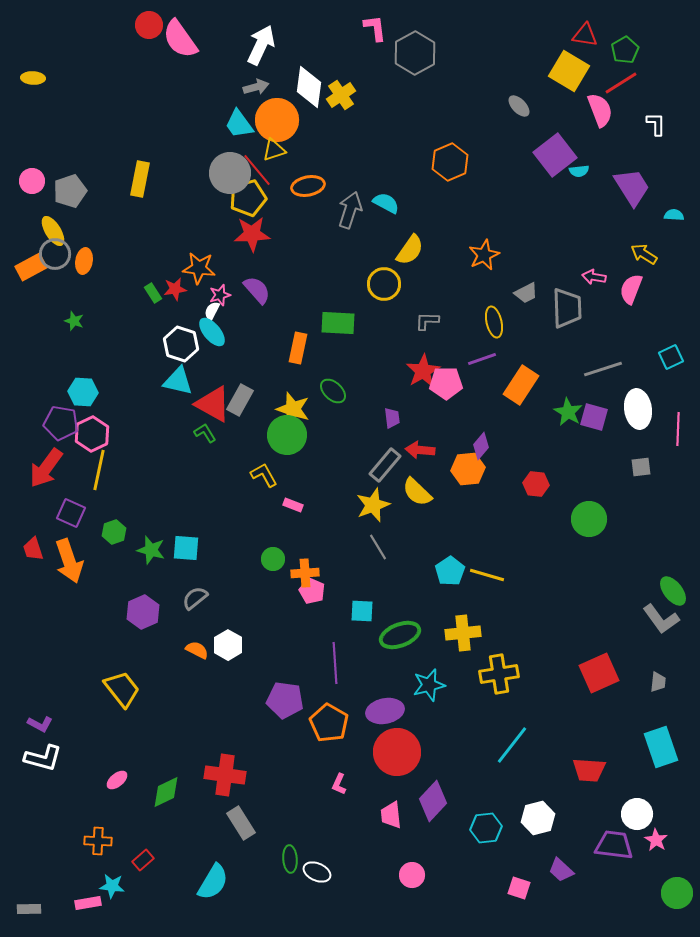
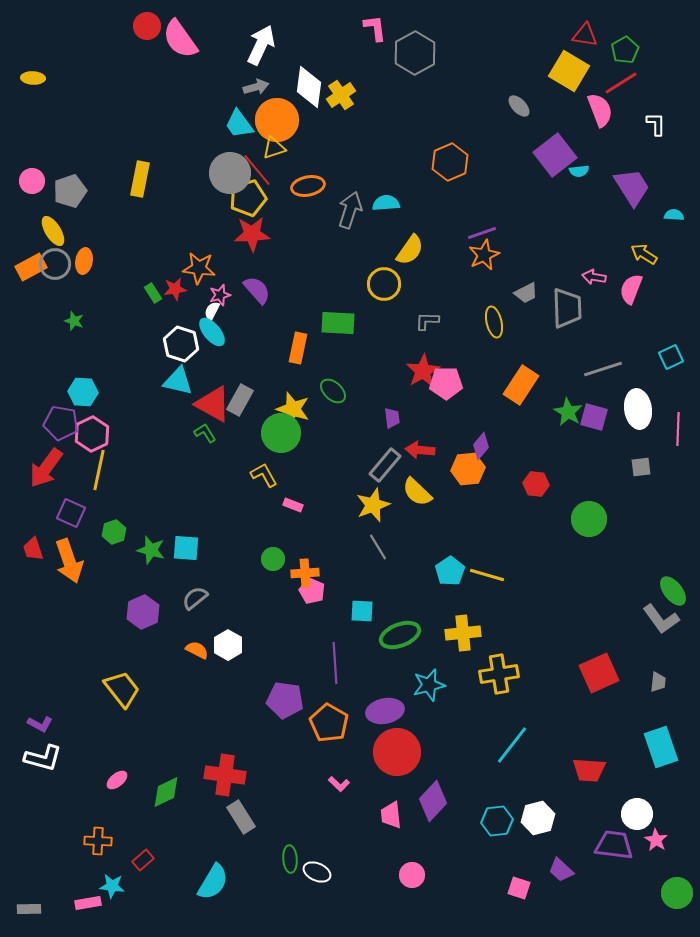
red circle at (149, 25): moved 2 px left, 1 px down
yellow triangle at (274, 150): moved 2 px up
cyan semicircle at (386, 203): rotated 32 degrees counterclockwise
gray circle at (55, 254): moved 10 px down
purple line at (482, 359): moved 126 px up
green circle at (287, 435): moved 6 px left, 2 px up
pink L-shape at (339, 784): rotated 70 degrees counterclockwise
gray rectangle at (241, 823): moved 6 px up
cyan hexagon at (486, 828): moved 11 px right, 7 px up
